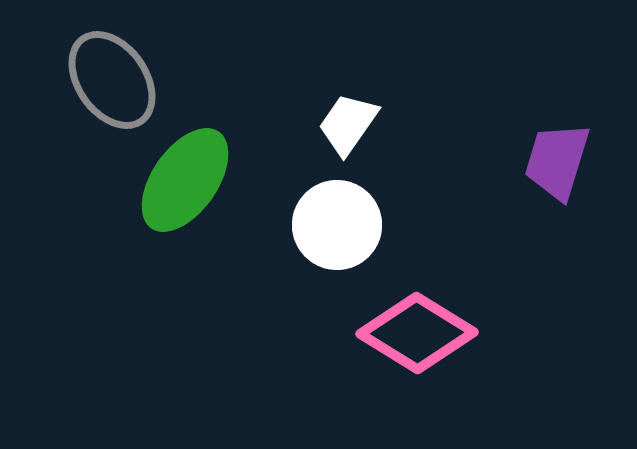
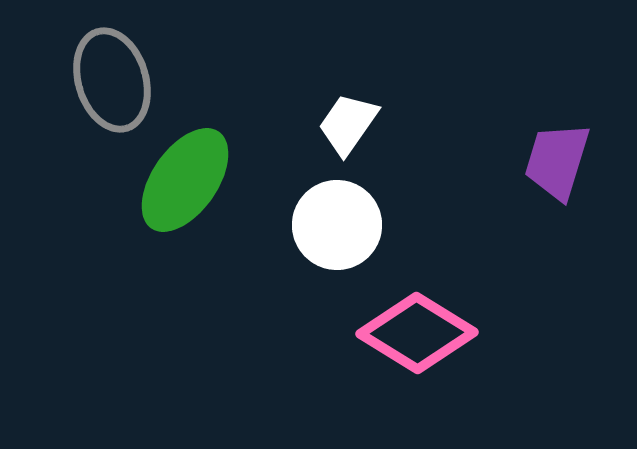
gray ellipse: rotated 18 degrees clockwise
